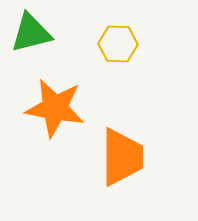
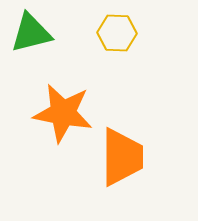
yellow hexagon: moved 1 px left, 11 px up
orange star: moved 8 px right, 5 px down
